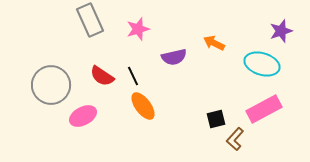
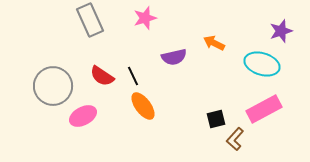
pink star: moved 7 px right, 11 px up
gray circle: moved 2 px right, 1 px down
